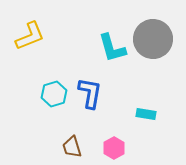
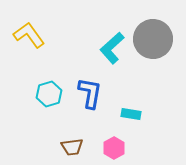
yellow L-shape: moved 1 px left, 1 px up; rotated 104 degrees counterclockwise
cyan L-shape: rotated 64 degrees clockwise
cyan hexagon: moved 5 px left
cyan rectangle: moved 15 px left
brown trapezoid: rotated 80 degrees counterclockwise
